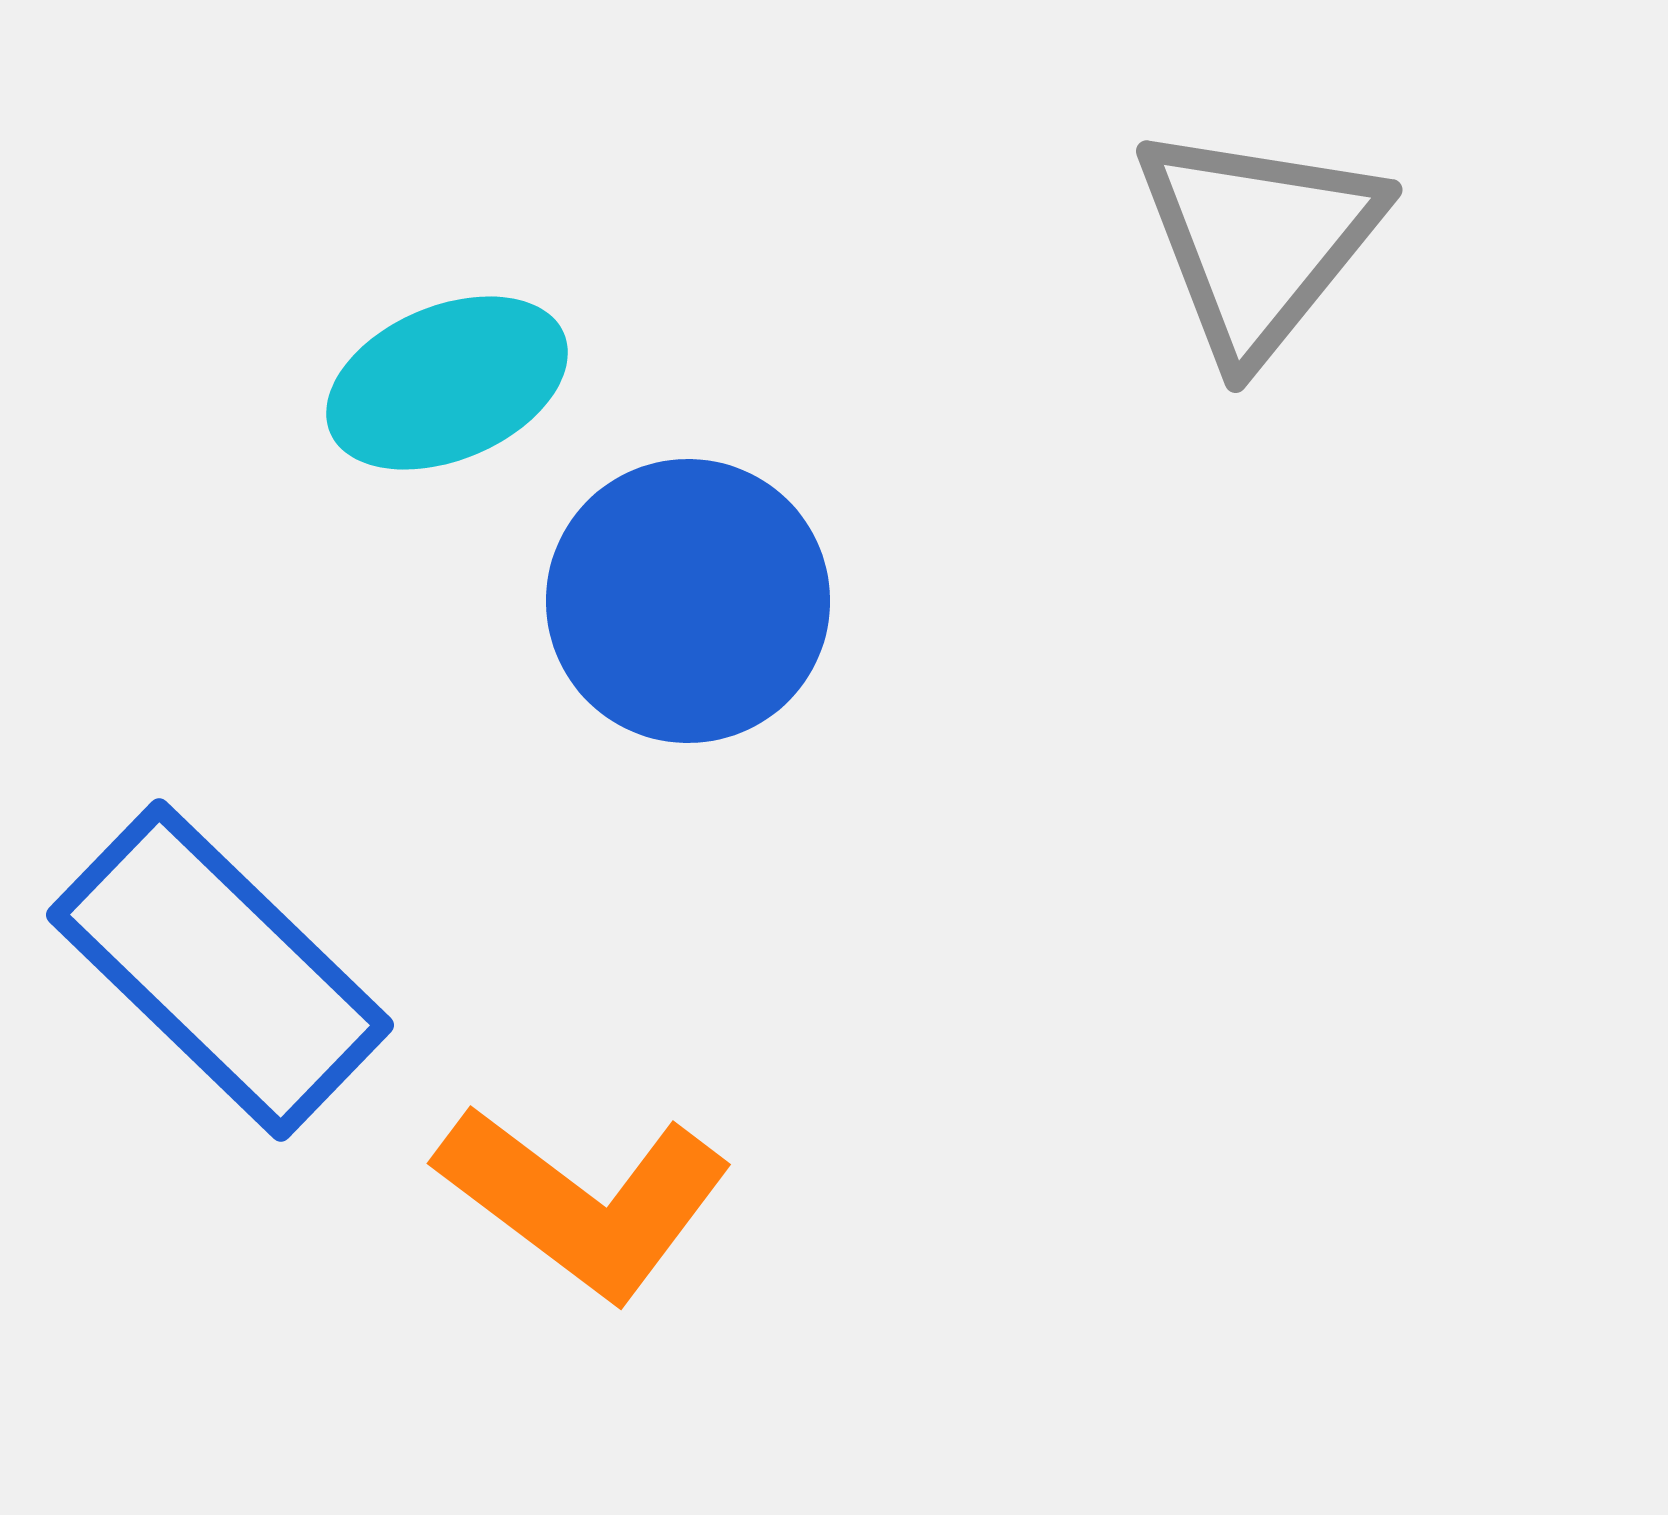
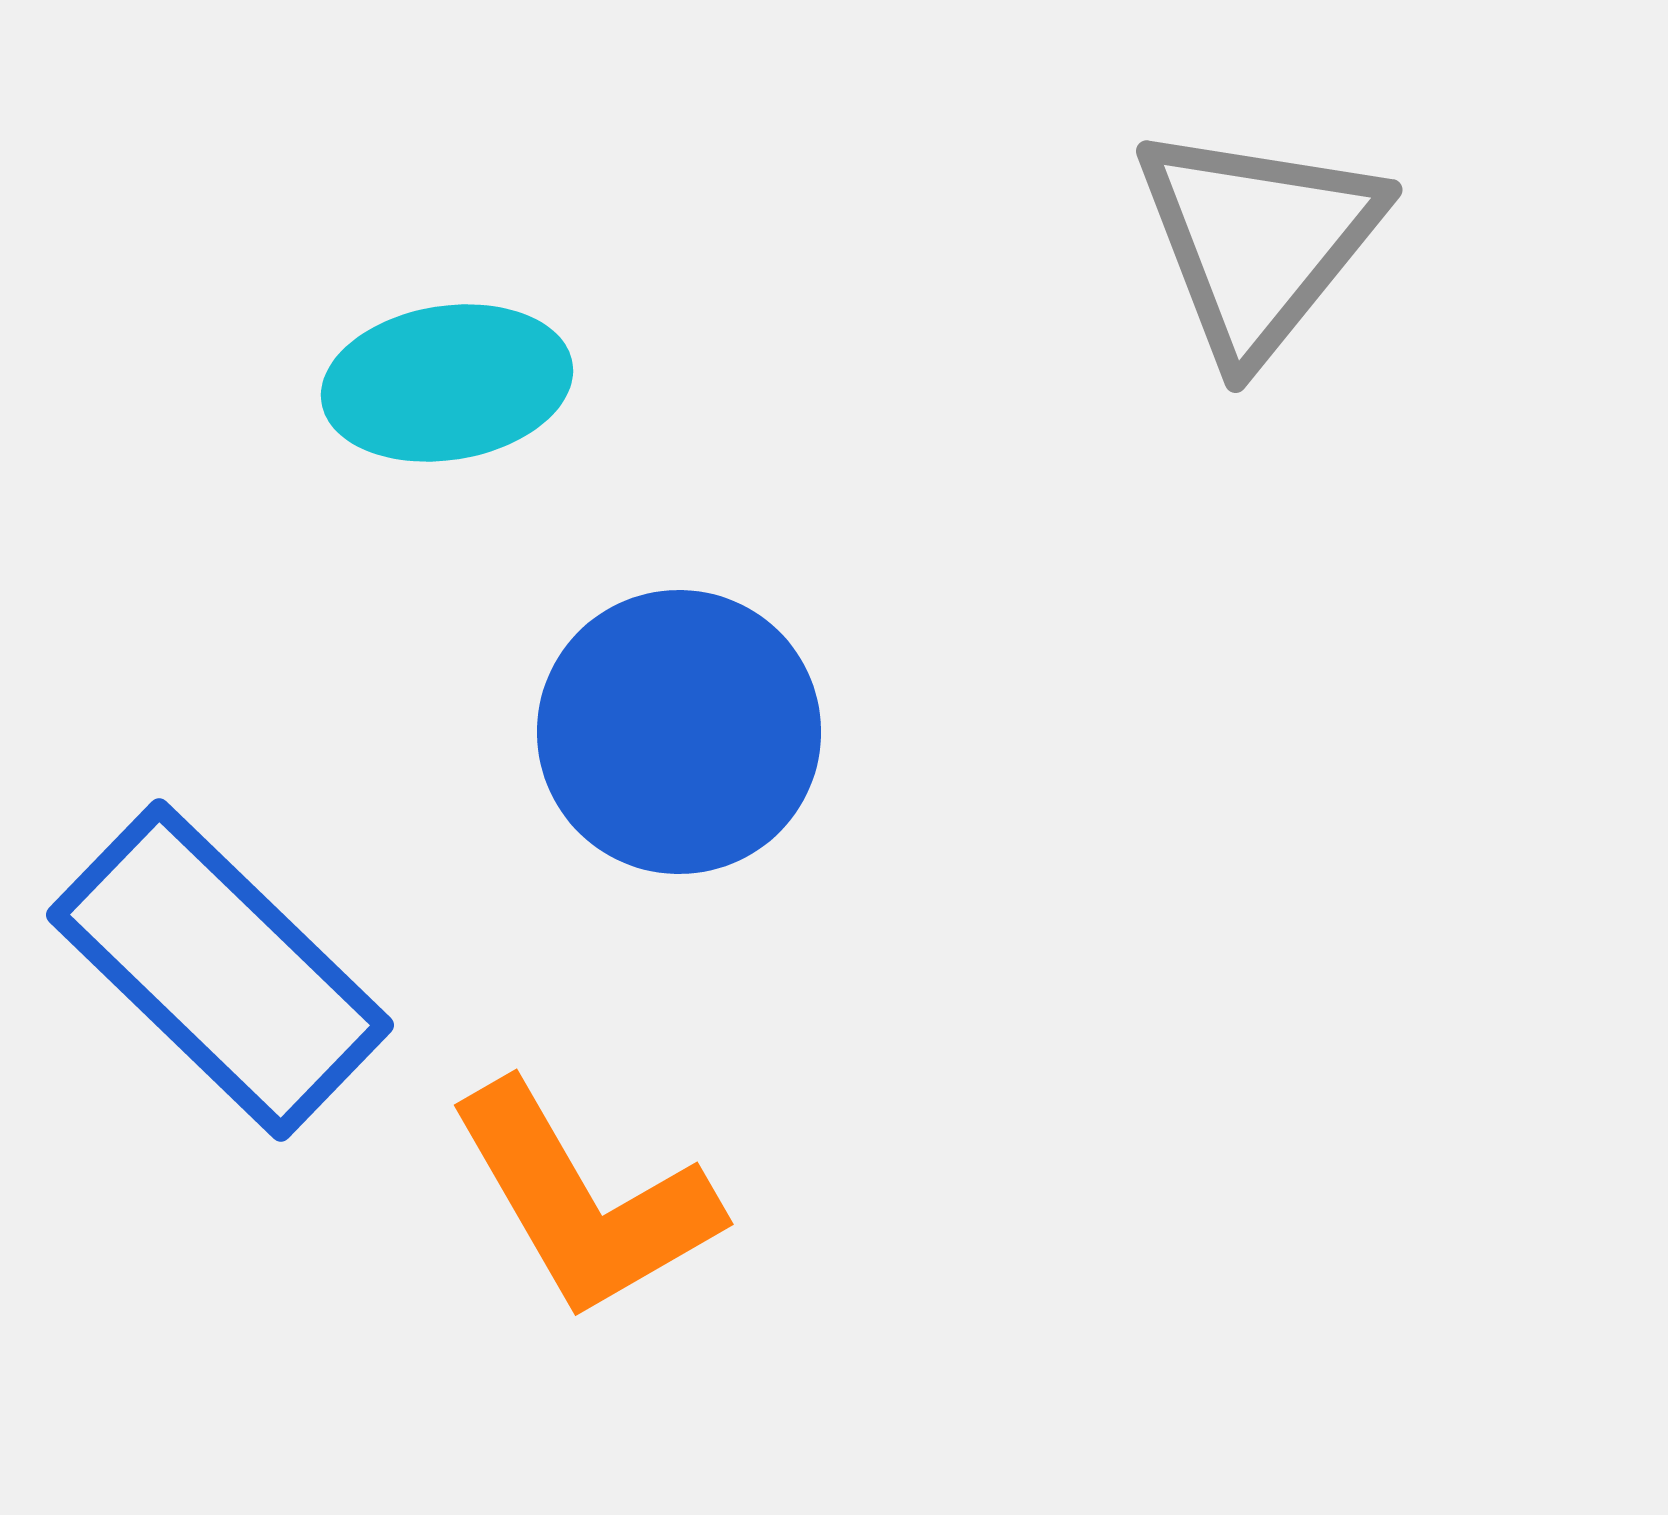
cyan ellipse: rotated 14 degrees clockwise
blue circle: moved 9 px left, 131 px down
orange L-shape: rotated 23 degrees clockwise
